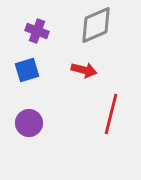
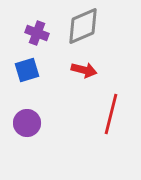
gray diamond: moved 13 px left, 1 px down
purple cross: moved 2 px down
purple circle: moved 2 px left
